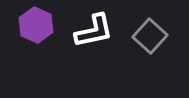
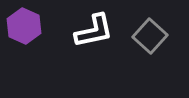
purple hexagon: moved 12 px left, 1 px down
